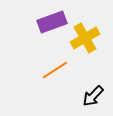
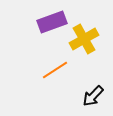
yellow cross: moved 1 px left, 1 px down
